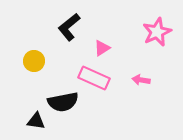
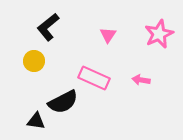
black L-shape: moved 21 px left
pink star: moved 2 px right, 2 px down
pink triangle: moved 6 px right, 13 px up; rotated 24 degrees counterclockwise
black semicircle: rotated 16 degrees counterclockwise
